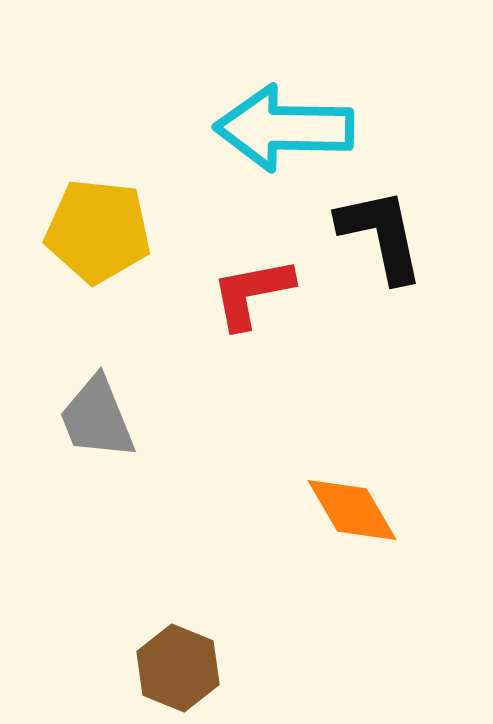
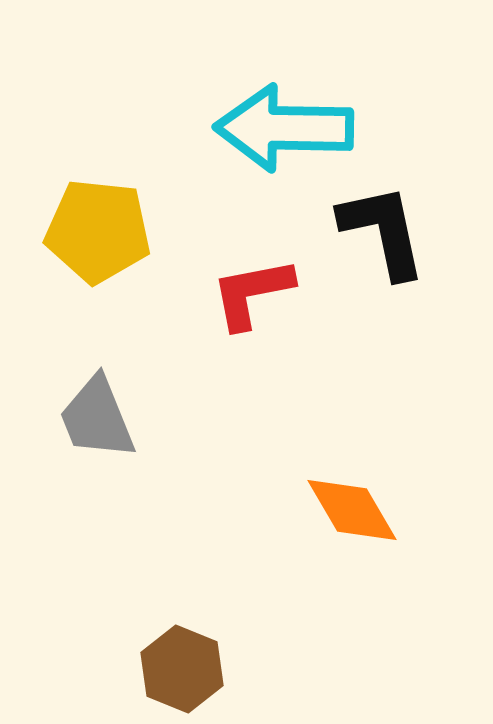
black L-shape: moved 2 px right, 4 px up
brown hexagon: moved 4 px right, 1 px down
